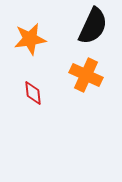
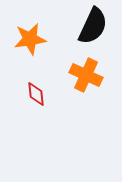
red diamond: moved 3 px right, 1 px down
